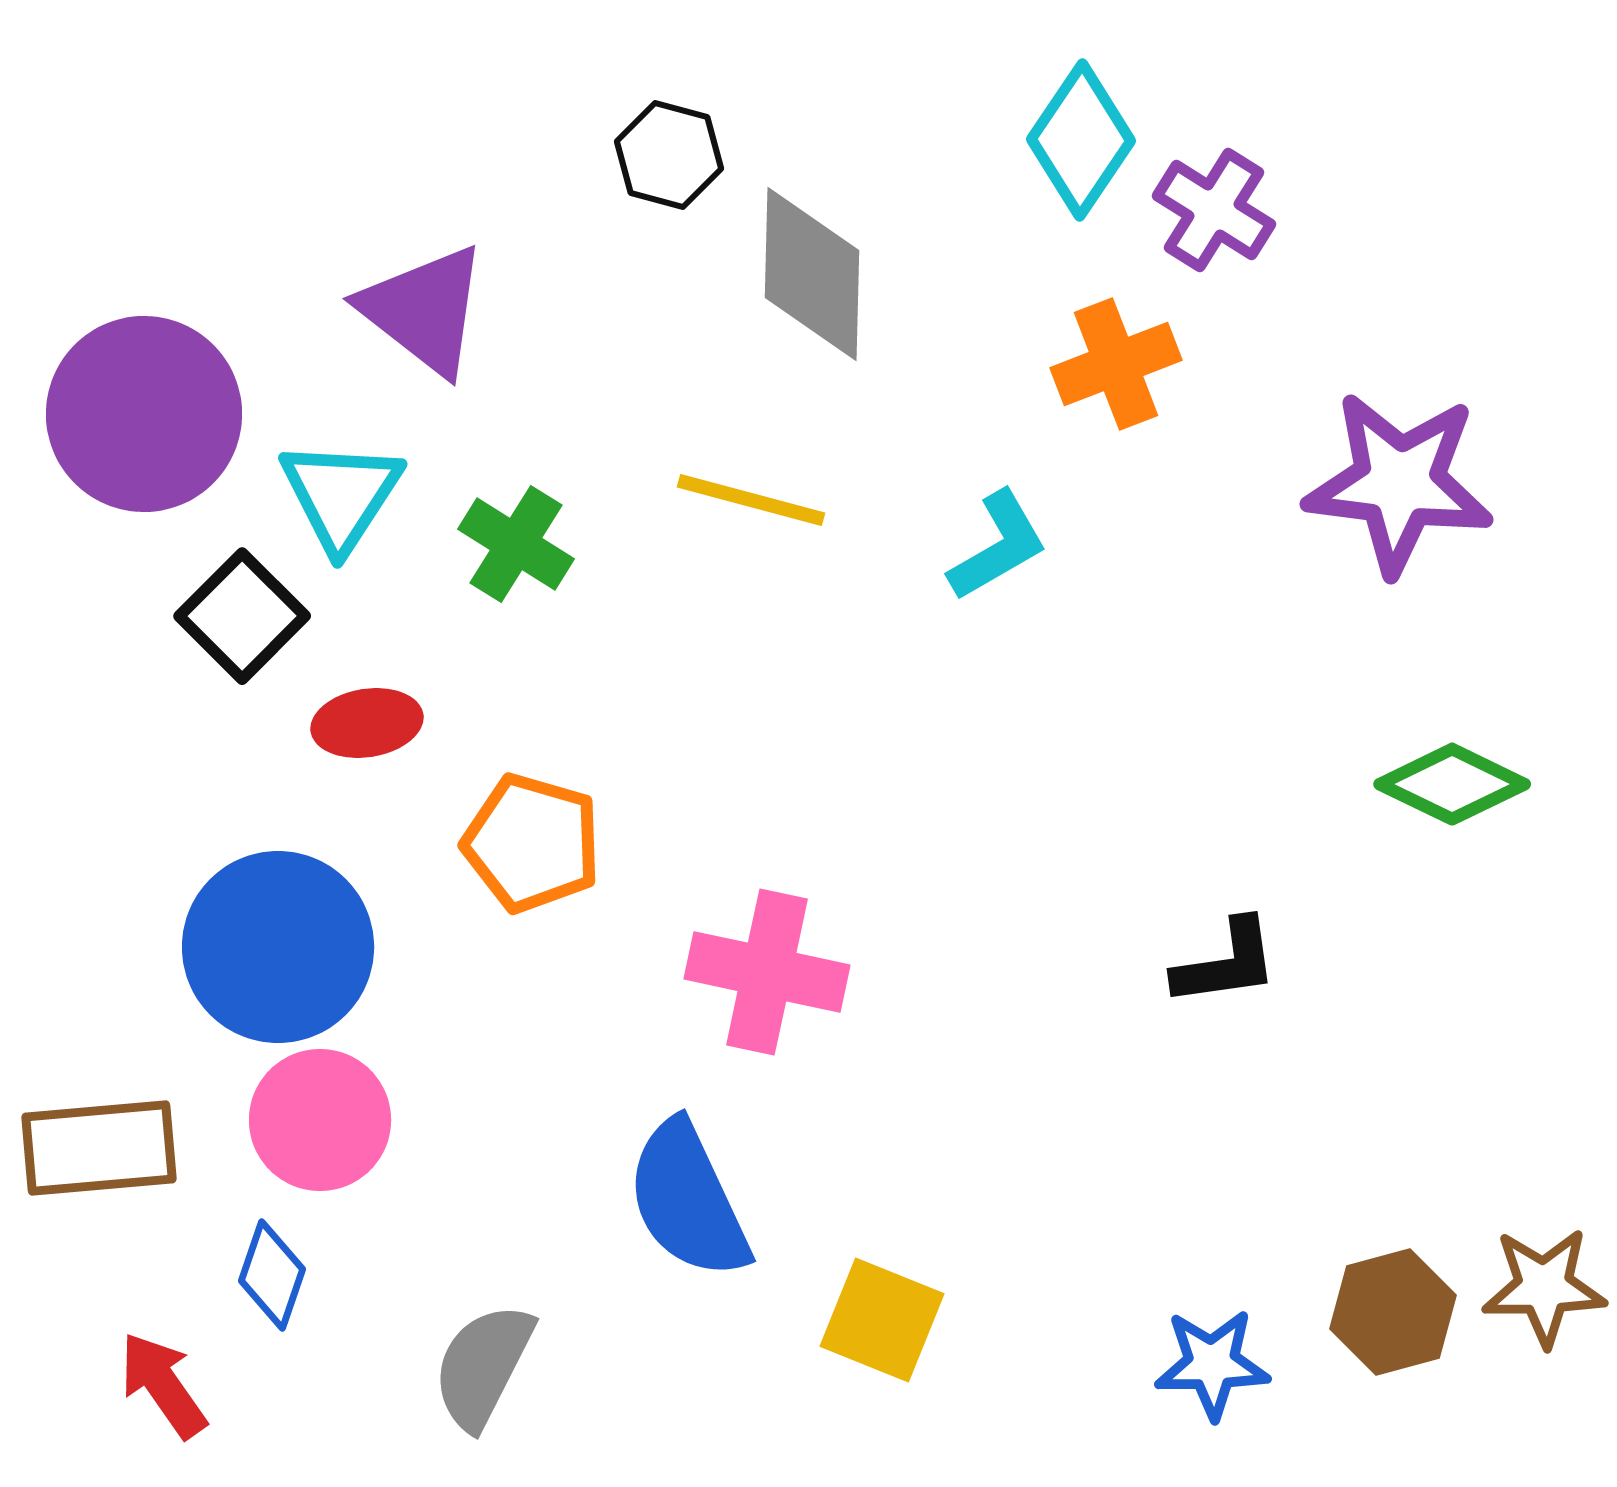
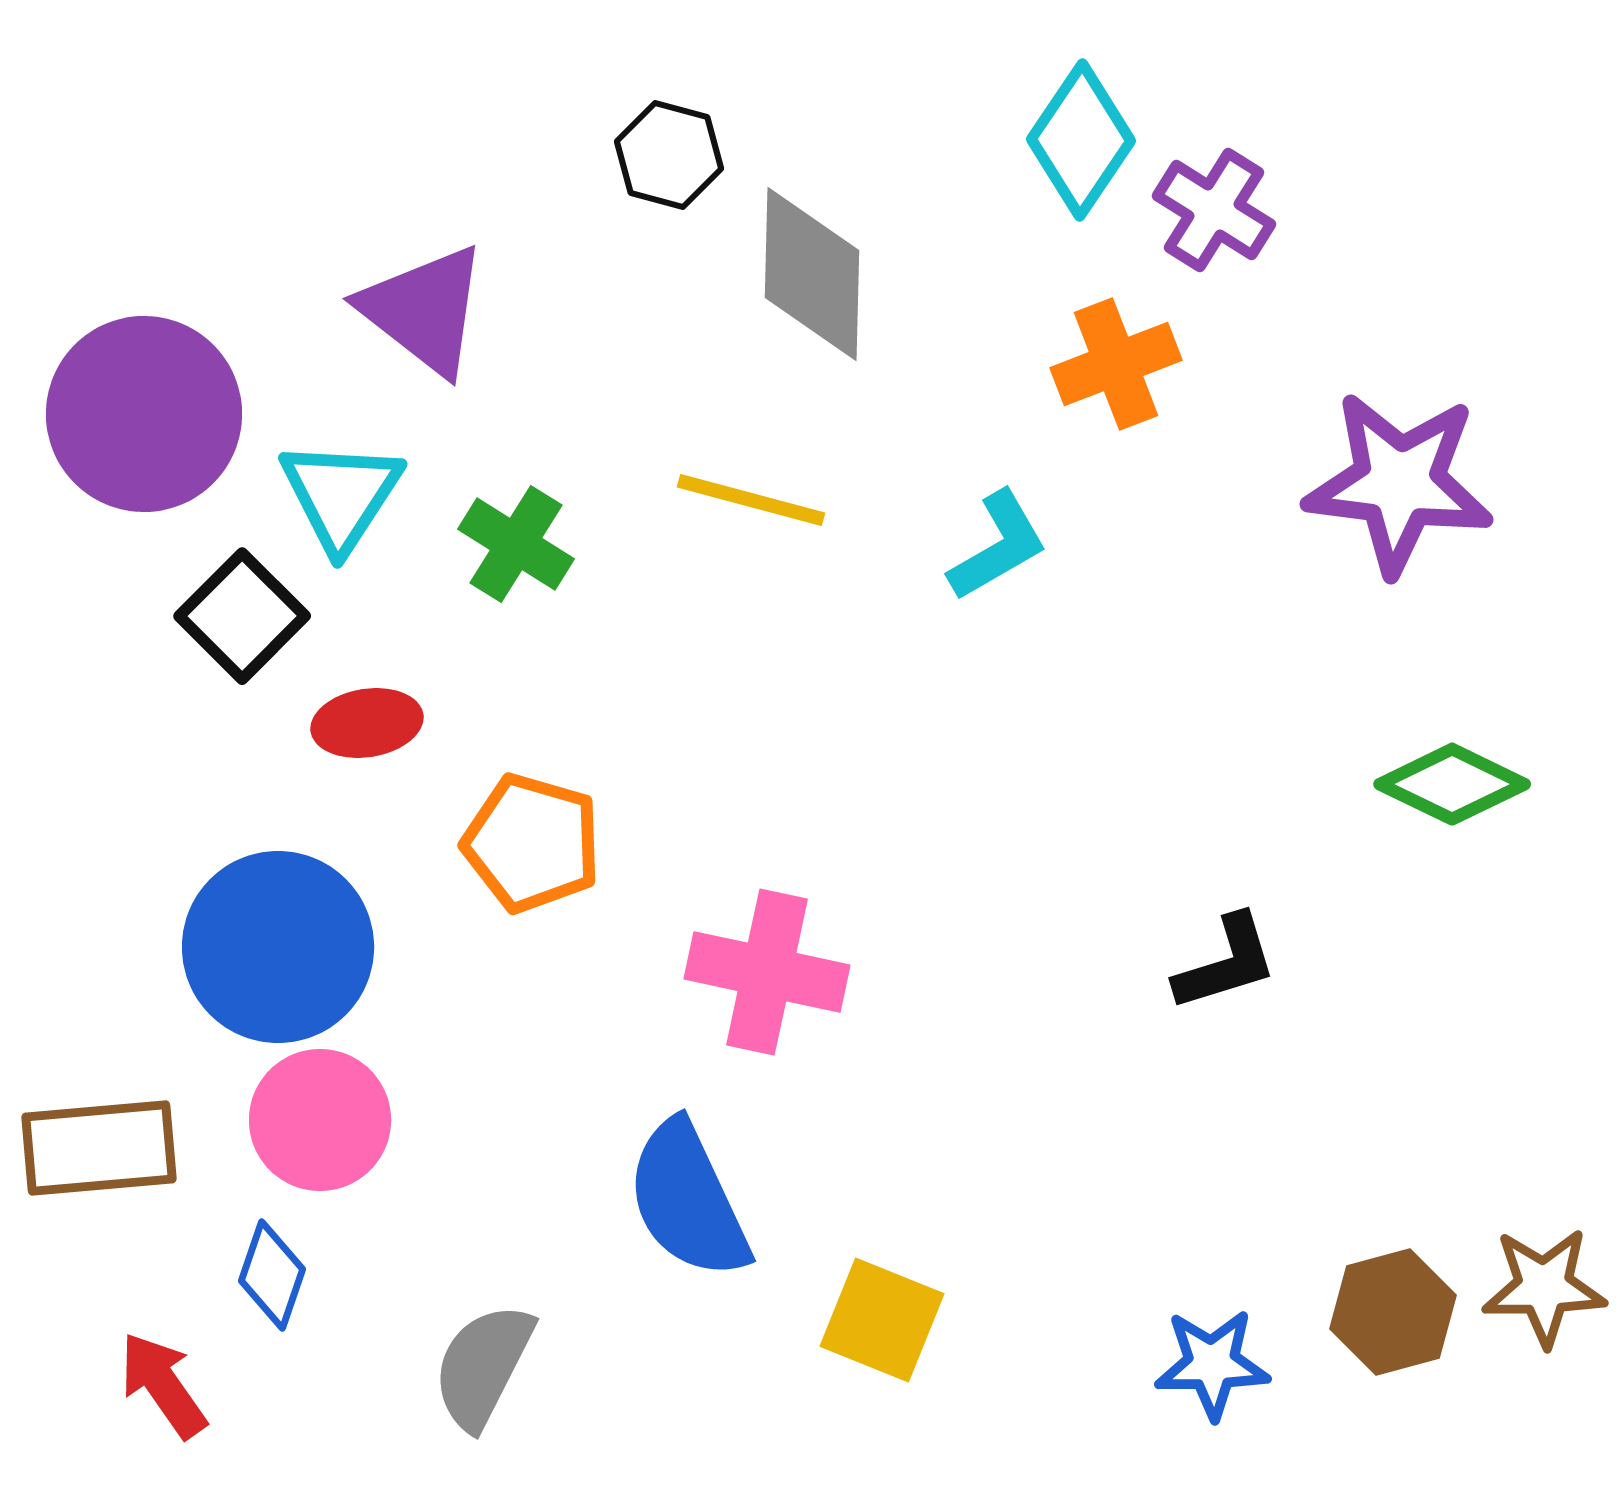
black L-shape: rotated 9 degrees counterclockwise
